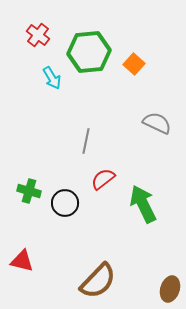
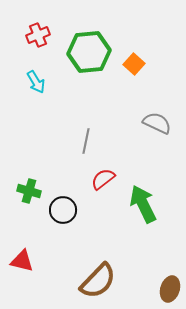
red cross: rotated 30 degrees clockwise
cyan arrow: moved 16 px left, 4 px down
black circle: moved 2 px left, 7 px down
